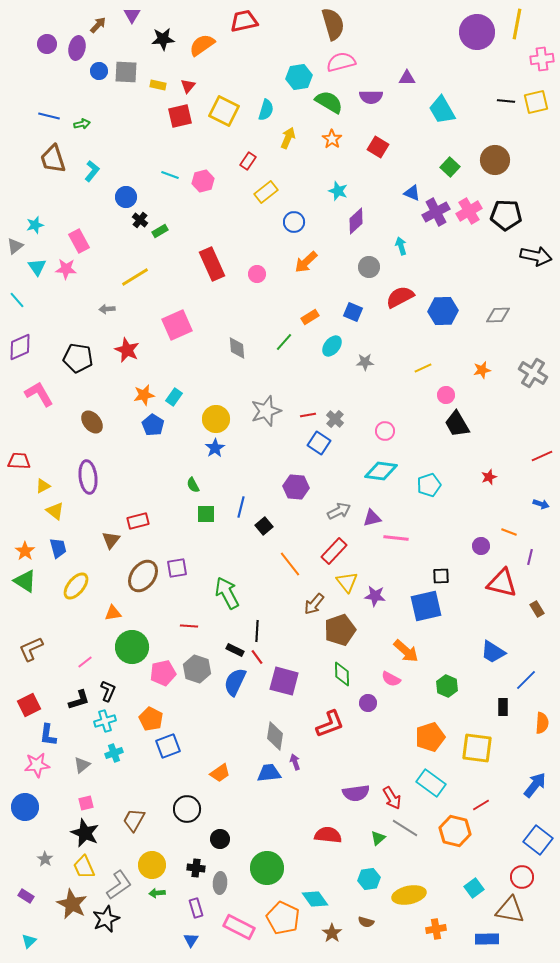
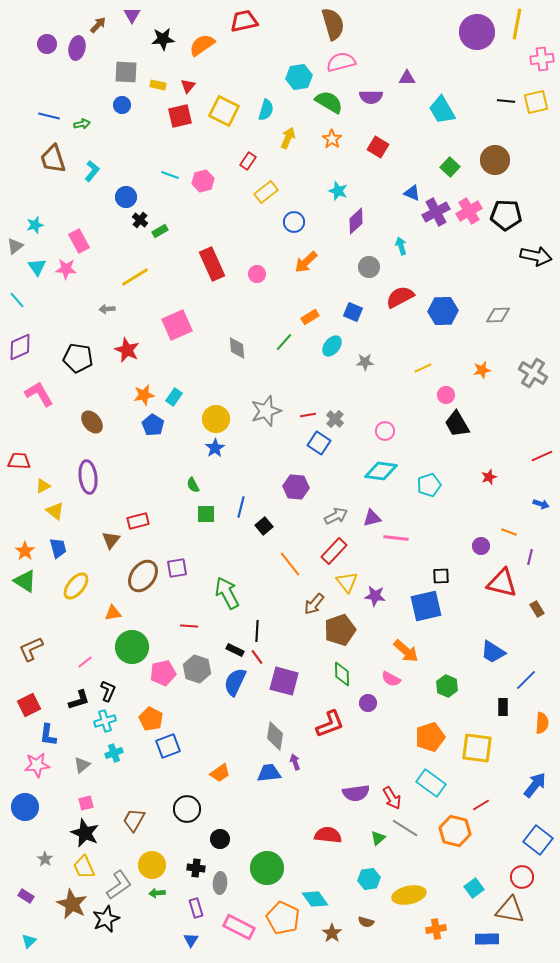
blue circle at (99, 71): moved 23 px right, 34 px down
gray arrow at (339, 511): moved 3 px left, 5 px down
